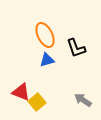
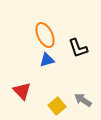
black L-shape: moved 2 px right
red triangle: moved 1 px right, 1 px up; rotated 24 degrees clockwise
yellow square: moved 20 px right, 4 px down
